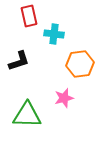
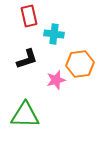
black L-shape: moved 8 px right, 2 px up
pink star: moved 8 px left, 18 px up
green triangle: moved 2 px left
